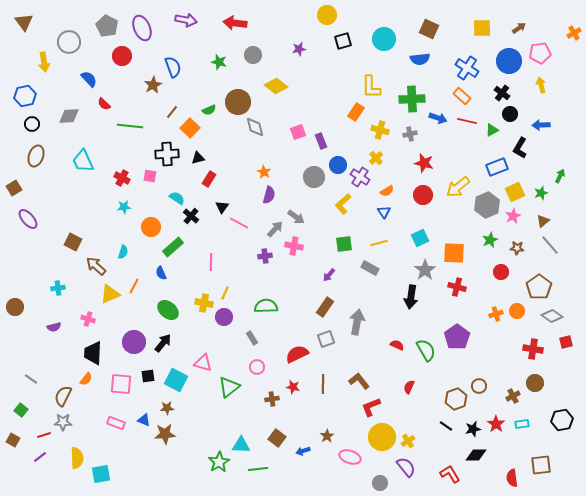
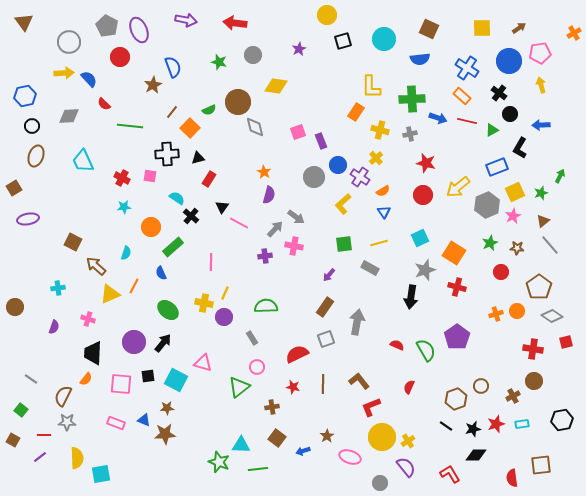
purple ellipse at (142, 28): moved 3 px left, 2 px down
purple star at (299, 49): rotated 16 degrees counterclockwise
red circle at (122, 56): moved 2 px left, 1 px down
yellow arrow at (44, 62): moved 20 px right, 11 px down; rotated 84 degrees counterclockwise
yellow diamond at (276, 86): rotated 30 degrees counterclockwise
black cross at (502, 93): moved 3 px left
black circle at (32, 124): moved 2 px down
red star at (424, 163): moved 2 px right
orange semicircle at (387, 191): moved 4 px left
purple ellipse at (28, 219): rotated 60 degrees counterclockwise
green star at (490, 240): moved 3 px down
cyan semicircle at (123, 252): moved 3 px right, 1 px down
orange square at (454, 253): rotated 30 degrees clockwise
gray star at (425, 270): rotated 15 degrees clockwise
purple semicircle at (54, 327): rotated 56 degrees counterclockwise
brown circle at (535, 383): moved 1 px left, 2 px up
brown circle at (479, 386): moved 2 px right
green triangle at (229, 387): moved 10 px right
brown cross at (272, 399): moved 8 px down
gray star at (63, 422): moved 4 px right
red star at (496, 424): rotated 18 degrees clockwise
red line at (44, 435): rotated 16 degrees clockwise
green star at (219, 462): rotated 20 degrees counterclockwise
